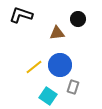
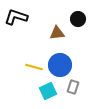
black L-shape: moved 5 px left, 2 px down
yellow line: rotated 54 degrees clockwise
cyan square: moved 5 px up; rotated 30 degrees clockwise
